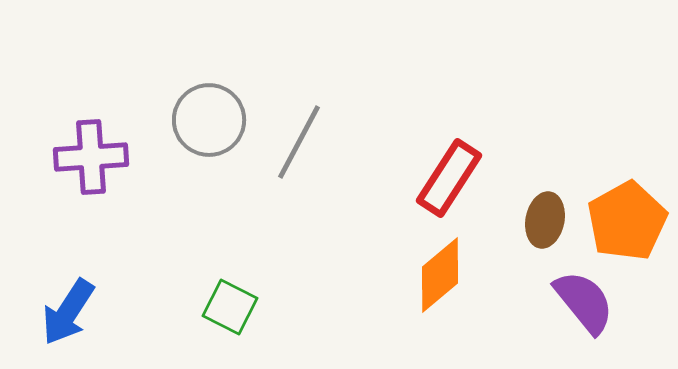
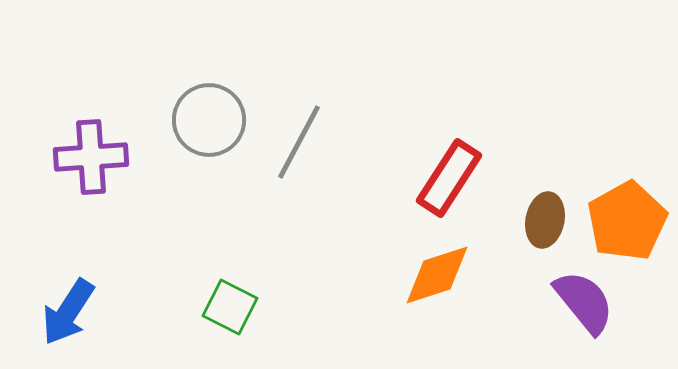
orange diamond: moved 3 px left; rotated 22 degrees clockwise
